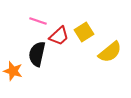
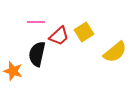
pink line: moved 2 px left, 1 px down; rotated 18 degrees counterclockwise
yellow semicircle: moved 5 px right
